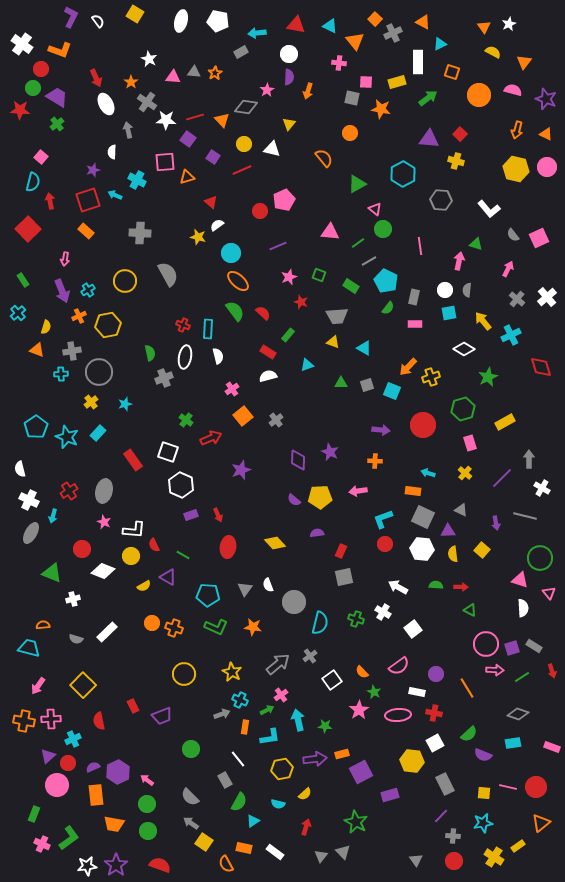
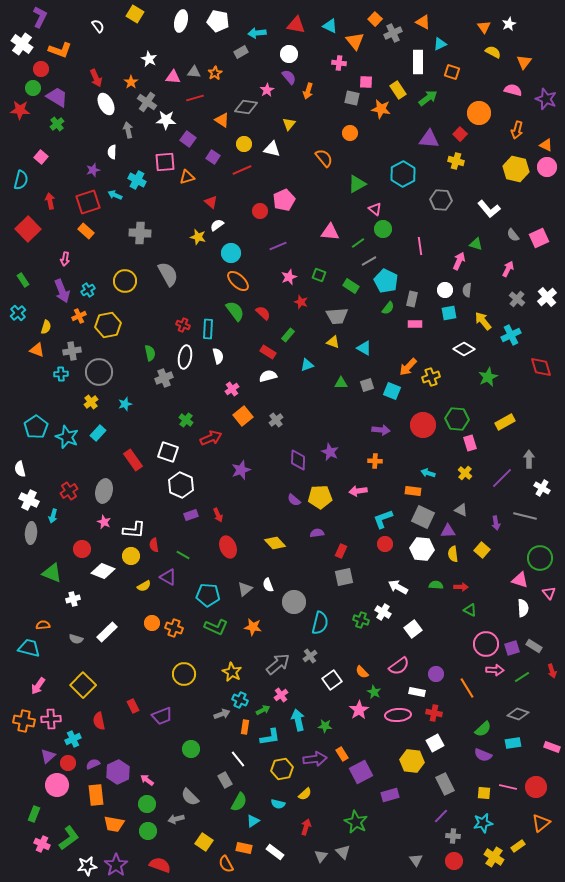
purple L-shape at (71, 17): moved 31 px left
white semicircle at (98, 21): moved 5 px down
purple semicircle at (289, 77): rotated 42 degrees counterclockwise
yellow rectangle at (397, 82): moved 1 px right, 8 px down; rotated 72 degrees clockwise
orange circle at (479, 95): moved 18 px down
red line at (195, 117): moved 19 px up
orange triangle at (222, 120): rotated 14 degrees counterclockwise
orange triangle at (546, 134): moved 11 px down
cyan semicircle at (33, 182): moved 12 px left, 2 px up
red square at (88, 200): moved 2 px down
pink arrow at (459, 261): rotated 12 degrees clockwise
gray rectangle at (414, 297): moved 2 px left, 2 px down
green hexagon at (463, 409): moved 6 px left, 10 px down; rotated 20 degrees clockwise
gray ellipse at (31, 533): rotated 25 degrees counterclockwise
red semicircle at (154, 545): rotated 16 degrees clockwise
red ellipse at (228, 547): rotated 30 degrees counterclockwise
gray triangle at (245, 589): rotated 14 degrees clockwise
green cross at (356, 619): moved 5 px right, 1 px down
green arrow at (267, 710): moved 4 px left
green semicircle at (469, 734): moved 14 px right, 5 px up
orange rectangle at (342, 754): rotated 72 degrees clockwise
purple semicircle at (93, 767): moved 3 px up
gray arrow at (191, 823): moved 15 px left, 4 px up; rotated 49 degrees counterclockwise
